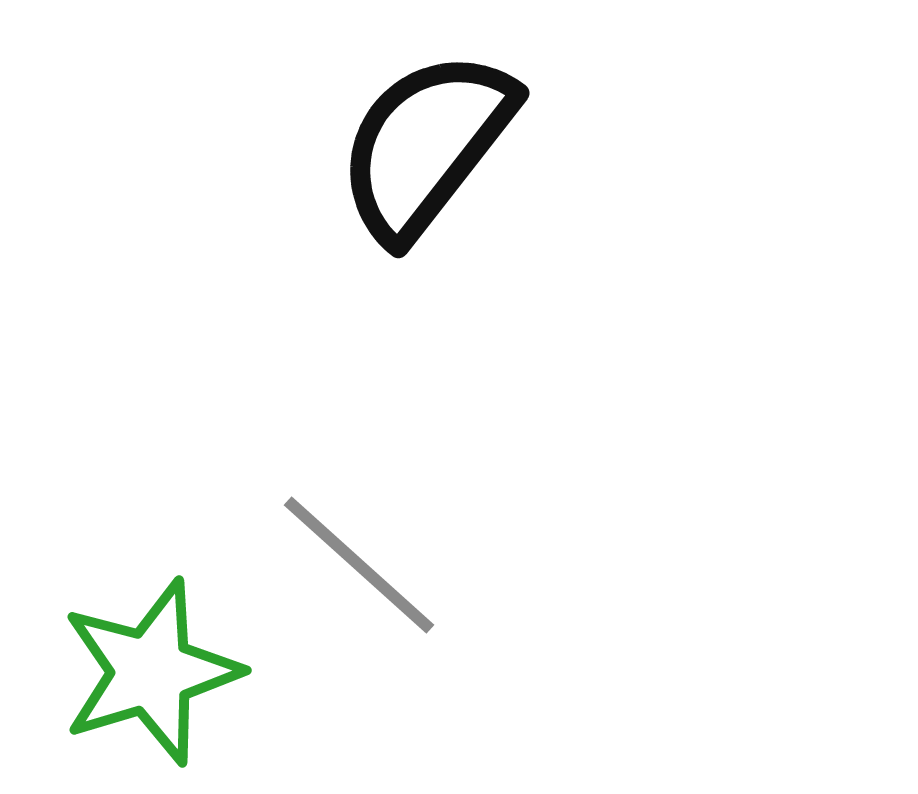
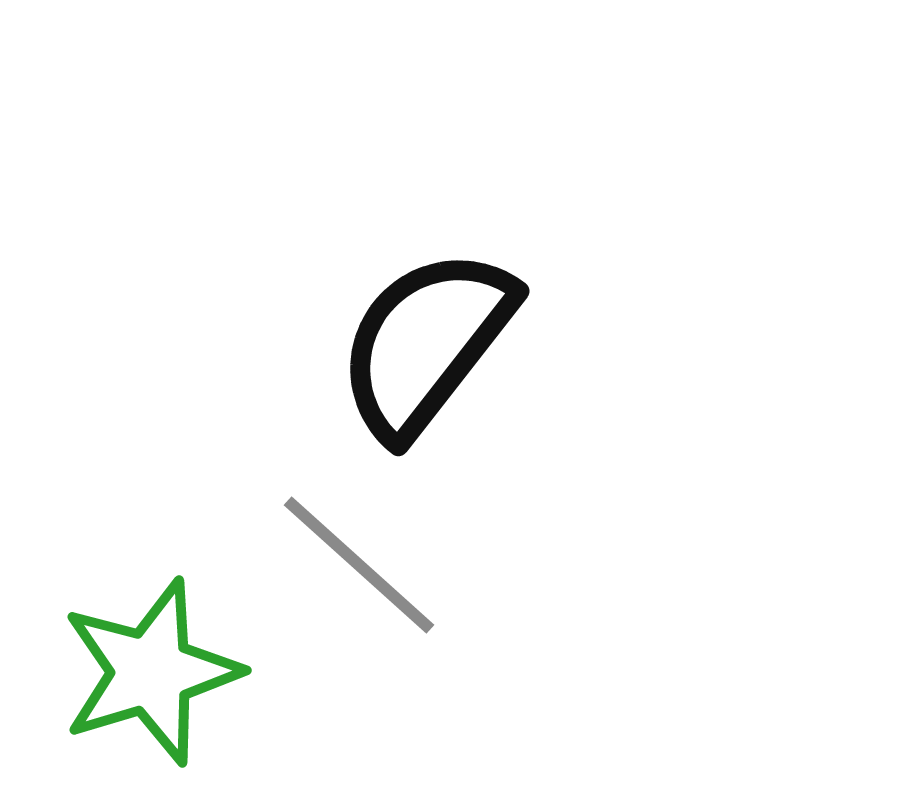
black semicircle: moved 198 px down
